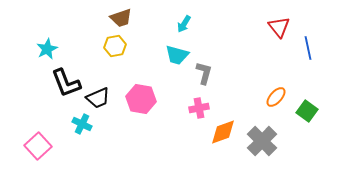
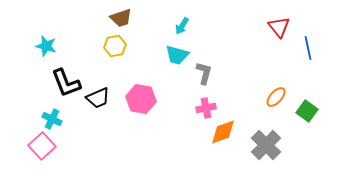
cyan arrow: moved 2 px left, 2 px down
cyan star: moved 1 px left, 3 px up; rotated 30 degrees counterclockwise
pink cross: moved 7 px right
cyan cross: moved 30 px left, 5 px up
gray cross: moved 4 px right, 4 px down
pink square: moved 4 px right
